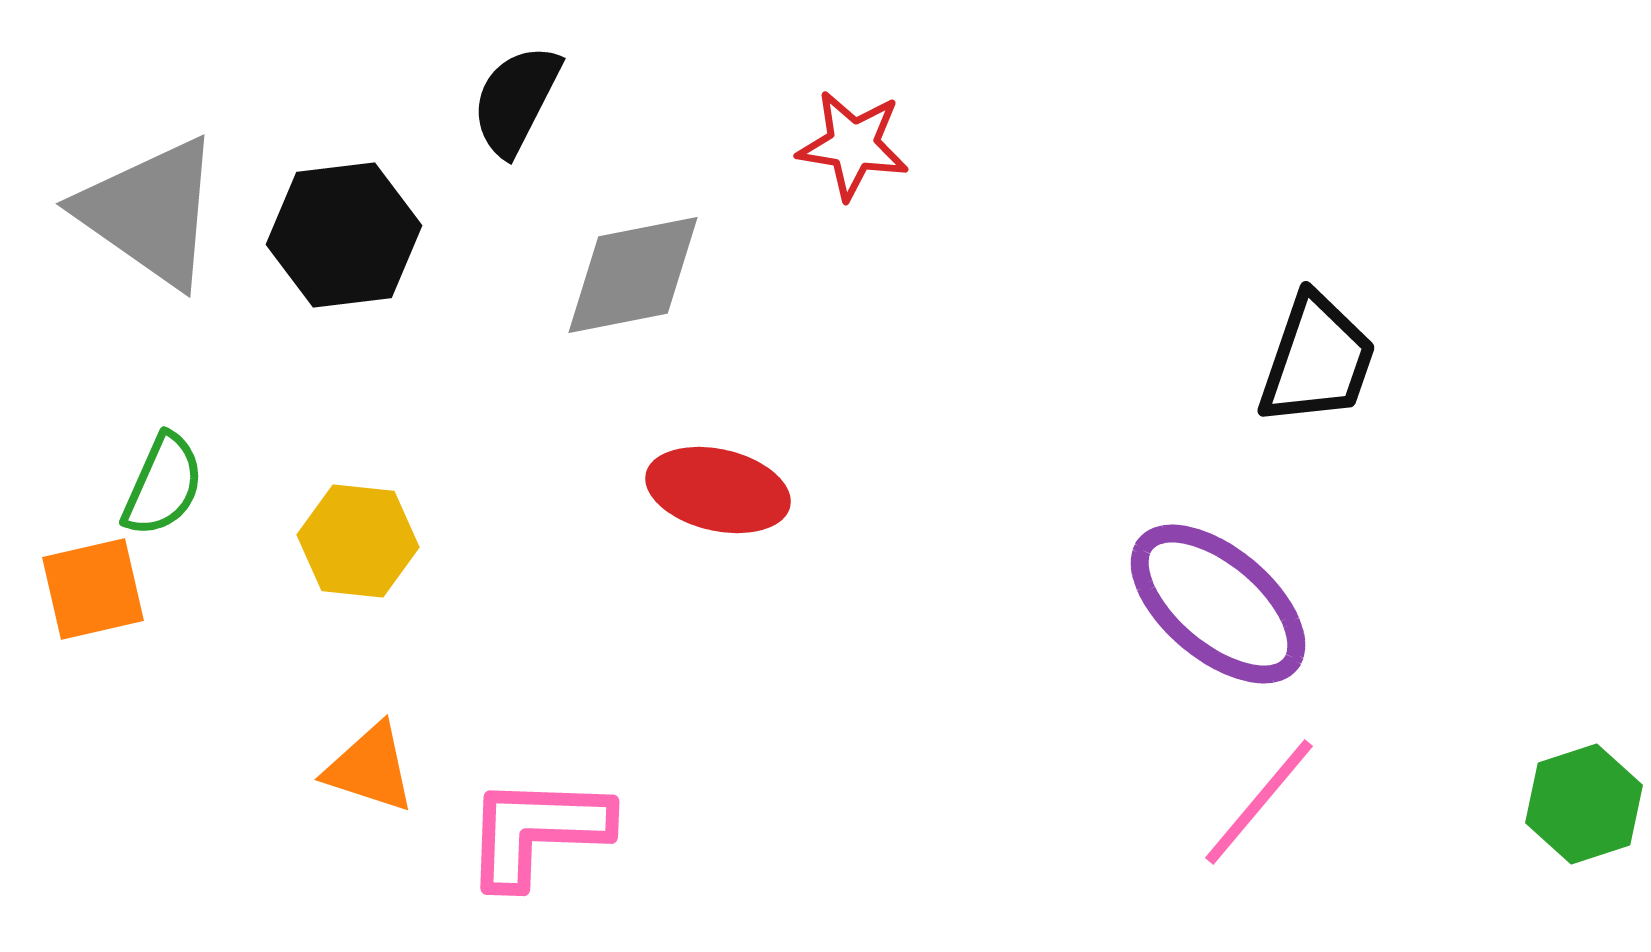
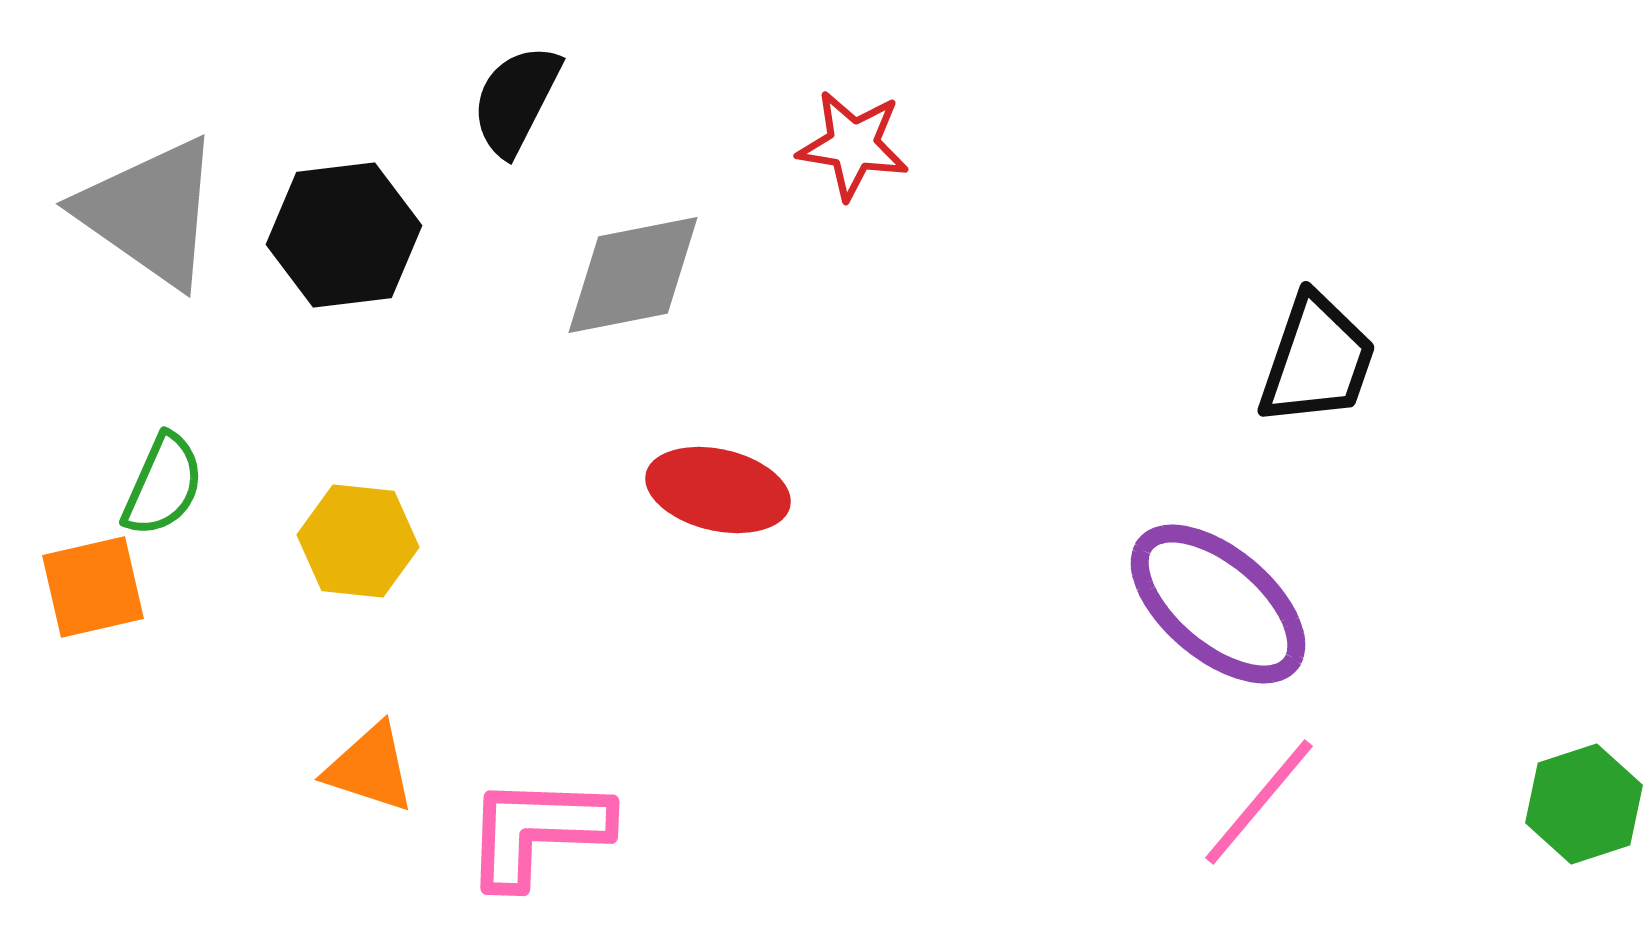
orange square: moved 2 px up
